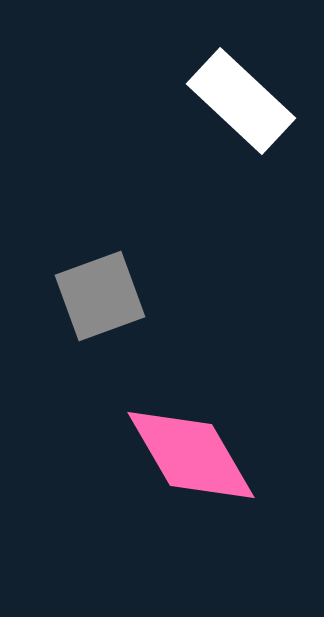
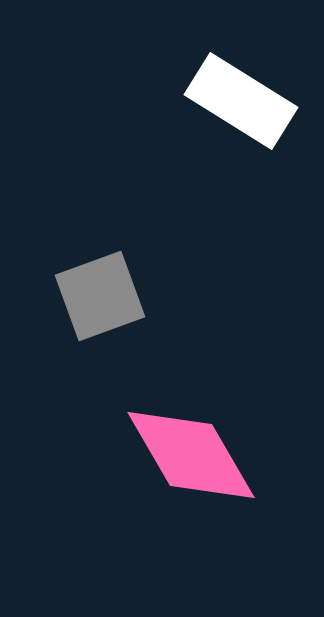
white rectangle: rotated 11 degrees counterclockwise
